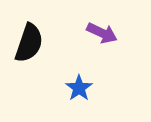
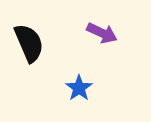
black semicircle: rotated 42 degrees counterclockwise
